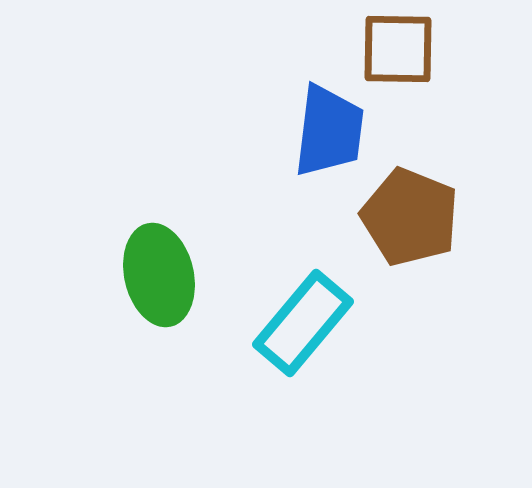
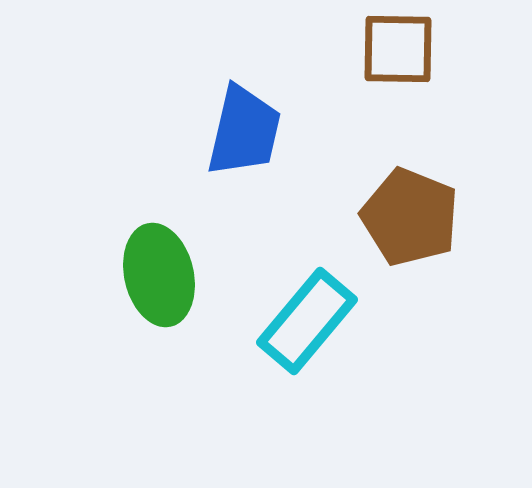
blue trapezoid: moved 85 px left; rotated 6 degrees clockwise
cyan rectangle: moved 4 px right, 2 px up
